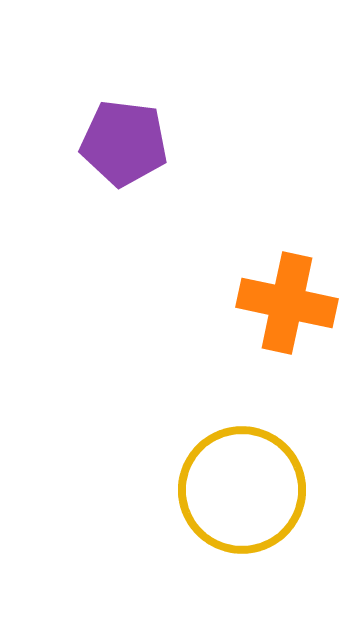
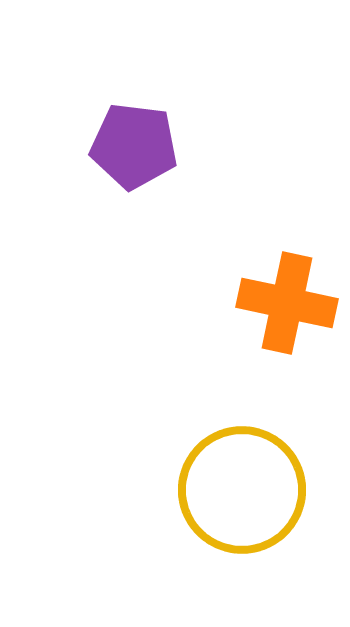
purple pentagon: moved 10 px right, 3 px down
